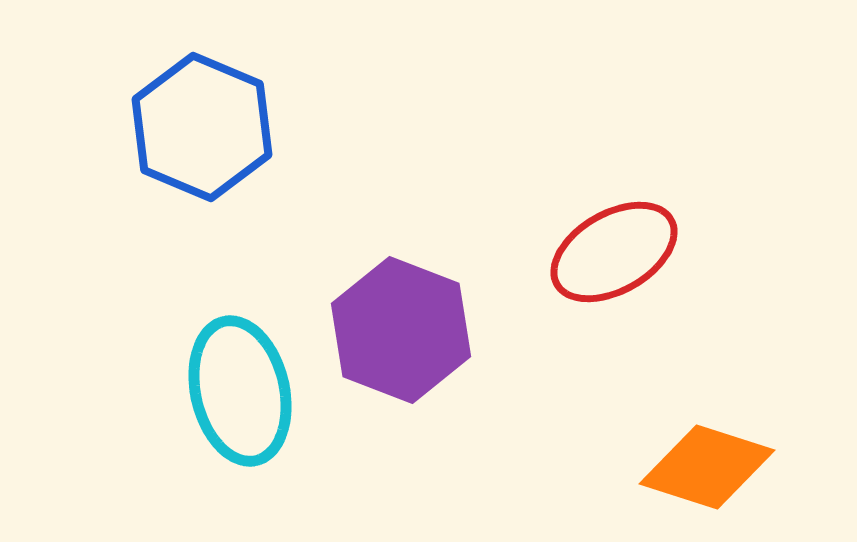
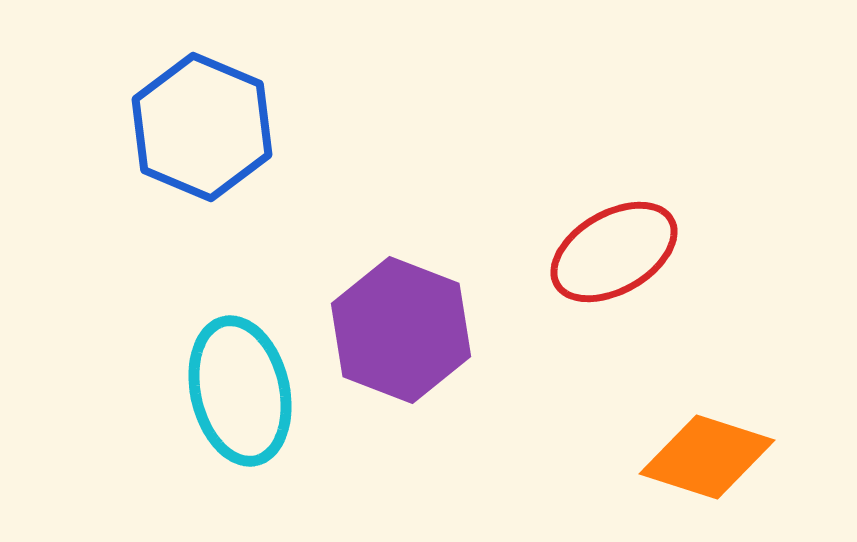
orange diamond: moved 10 px up
